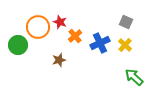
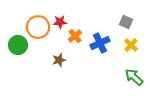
red star: rotated 24 degrees counterclockwise
yellow cross: moved 6 px right
